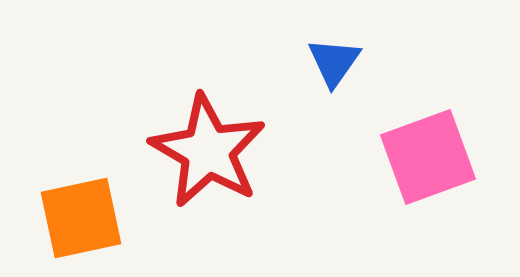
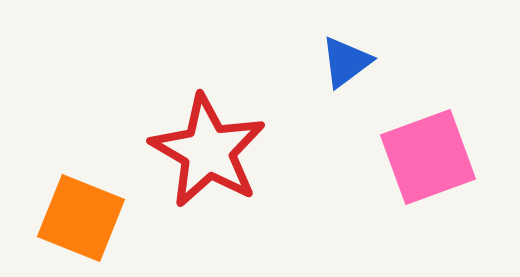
blue triangle: moved 12 px right; rotated 18 degrees clockwise
orange square: rotated 34 degrees clockwise
